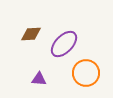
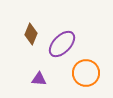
brown diamond: rotated 65 degrees counterclockwise
purple ellipse: moved 2 px left
